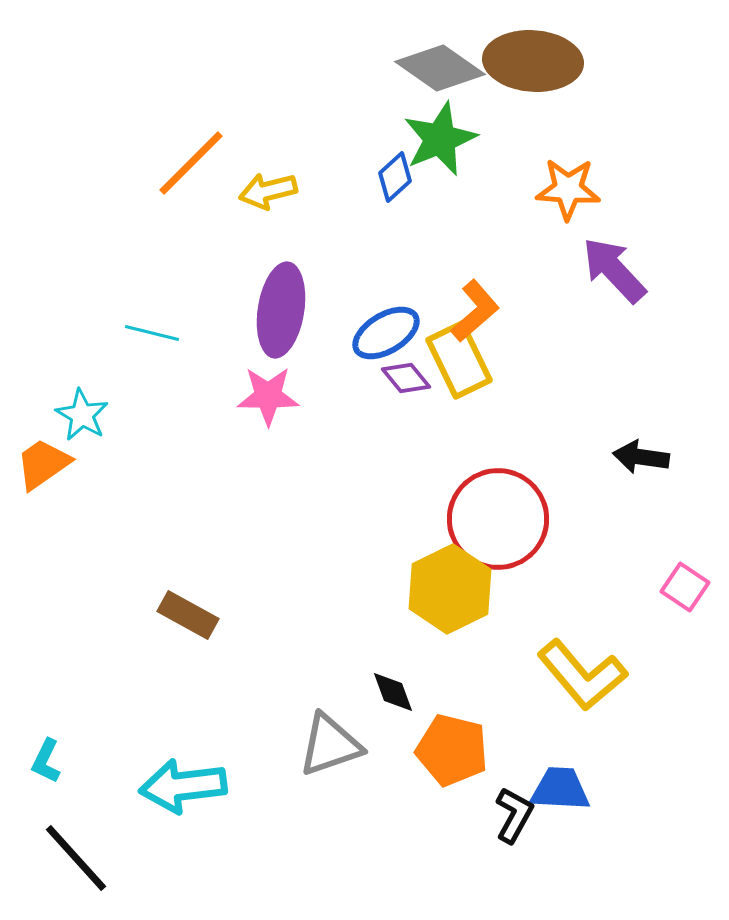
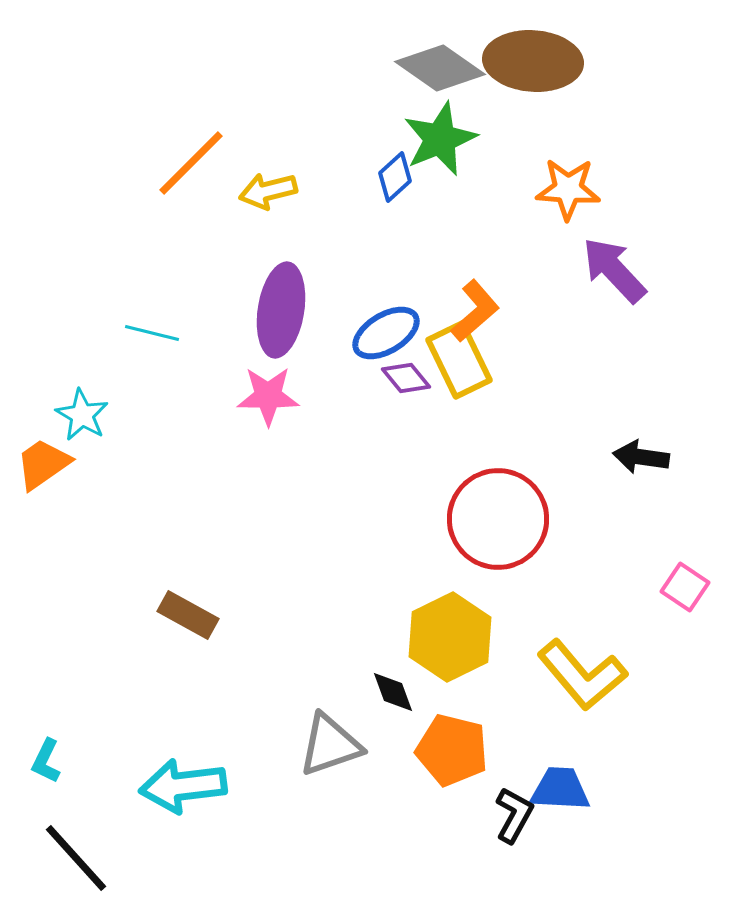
yellow hexagon: moved 48 px down
